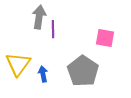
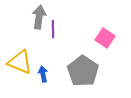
pink square: rotated 24 degrees clockwise
yellow triangle: moved 2 px right, 2 px up; rotated 44 degrees counterclockwise
